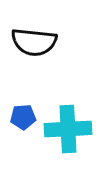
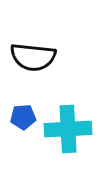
black semicircle: moved 1 px left, 15 px down
